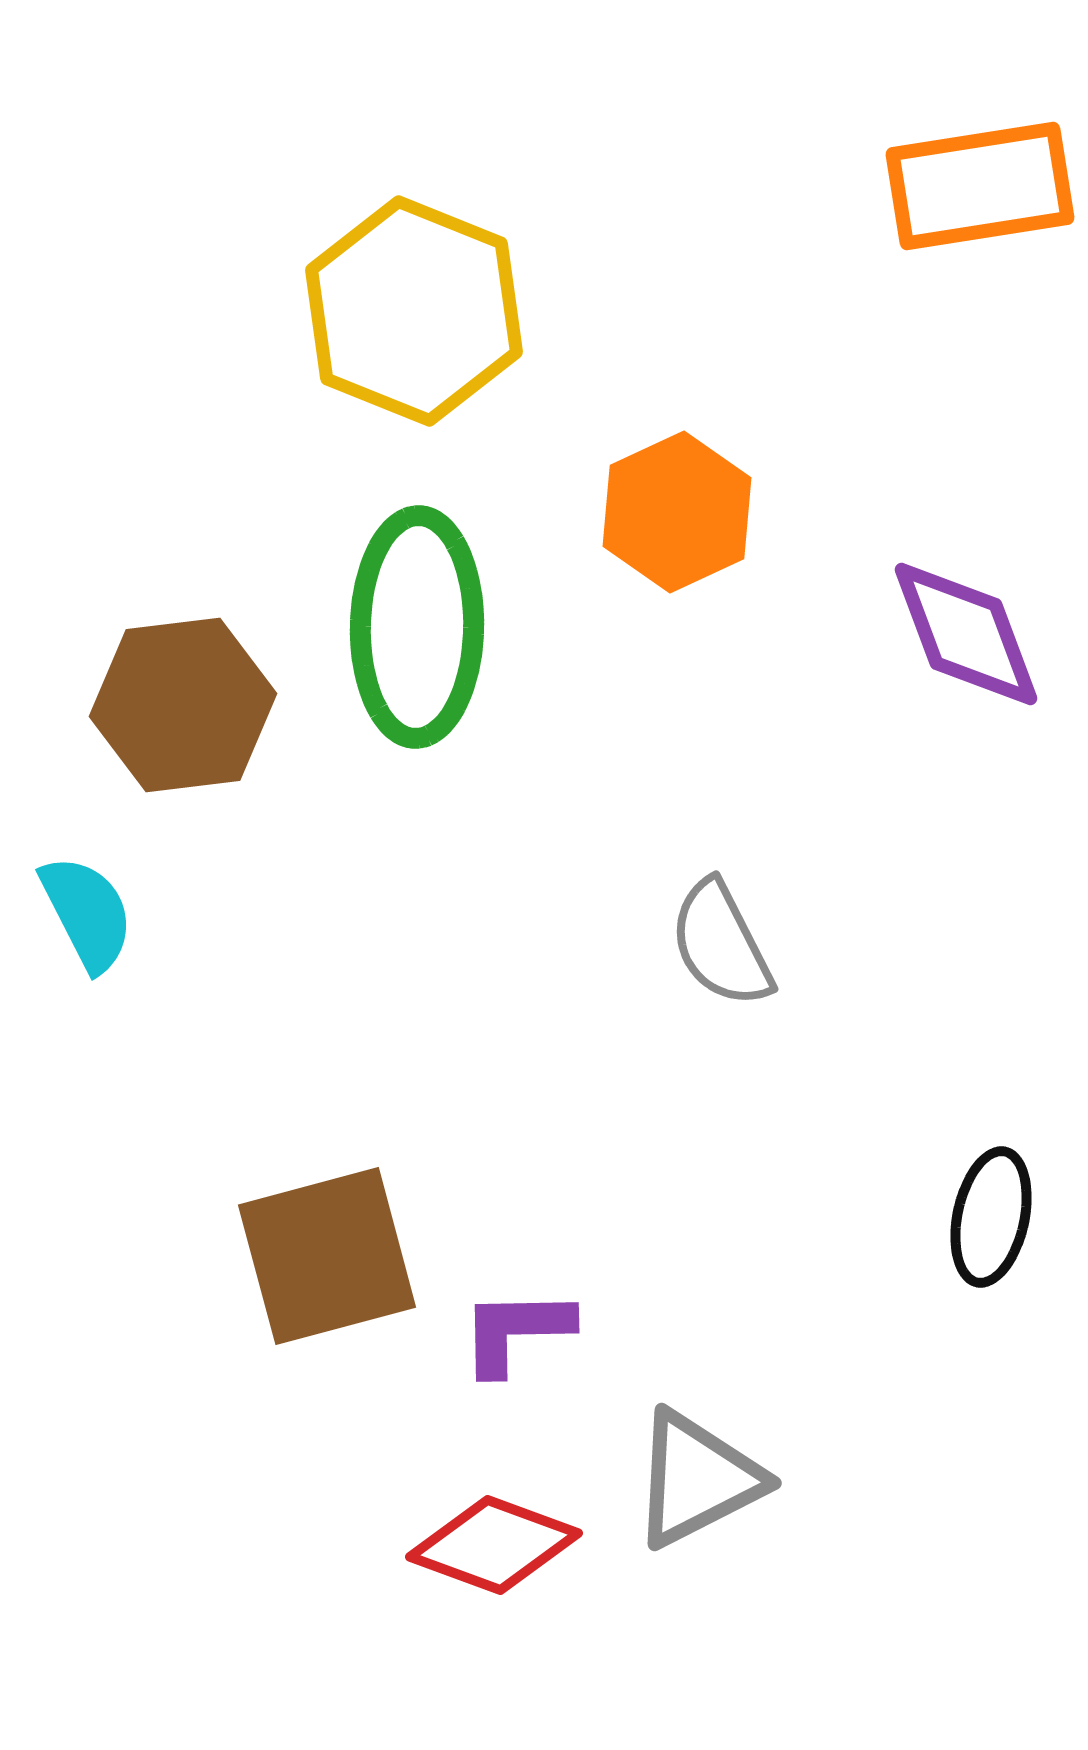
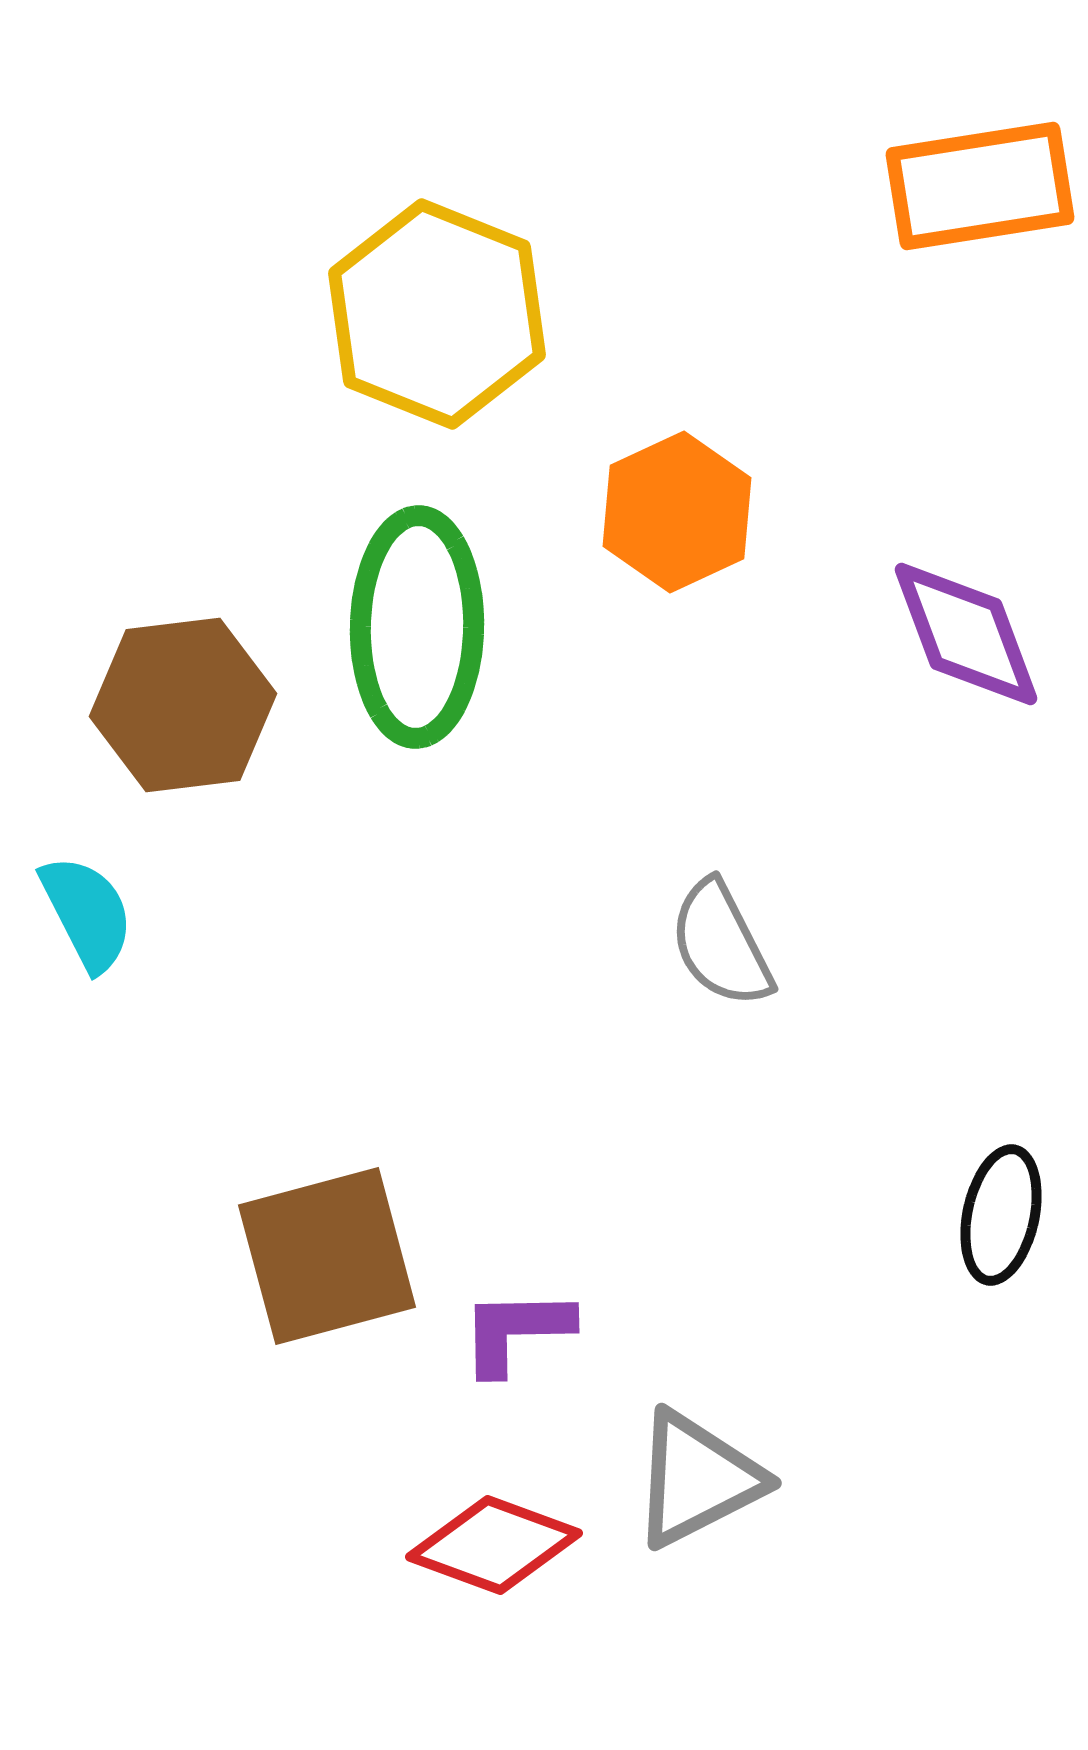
yellow hexagon: moved 23 px right, 3 px down
black ellipse: moved 10 px right, 2 px up
